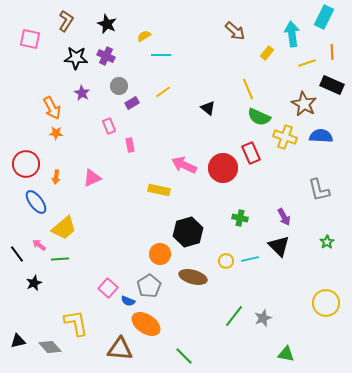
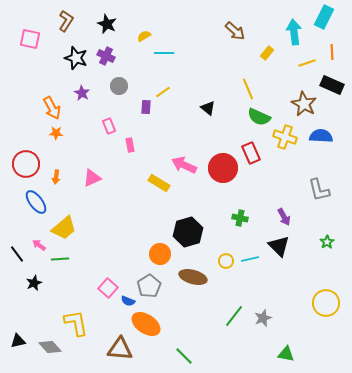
cyan arrow at (292, 34): moved 2 px right, 2 px up
cyan line at (161, 55): moved 3 px right, 2 px up
black star at (76, 58): rotated 15 degrees clockwise
purple rectangle at (132, 103): moved 14 px right, 4 px down; rotated 56 degrees counterclockwise
yellow rectangle at (159, 190): moved 7 px up; rotated 20 degrees clockwise
